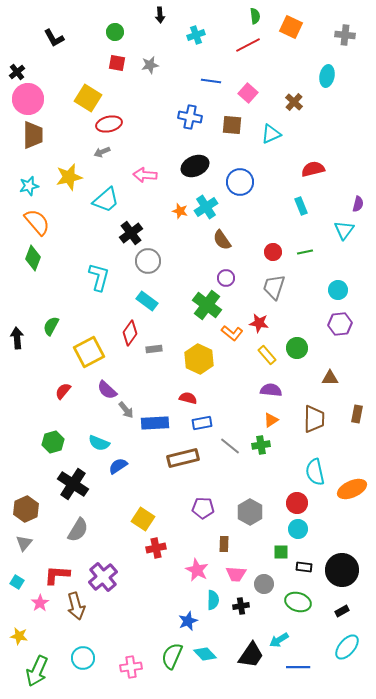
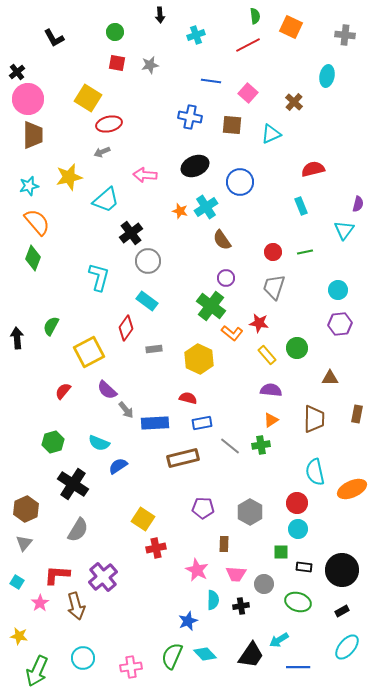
green cross at (207, 305): moved 4 px right, 1 px down
red diamond at (130, 333): moved 4 px left, 5 px up
